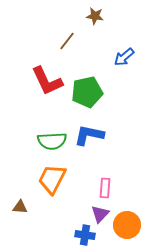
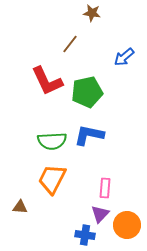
brown star: moved 3 px left, 3 px up
brown line: moved 3 px right, 3 px down
